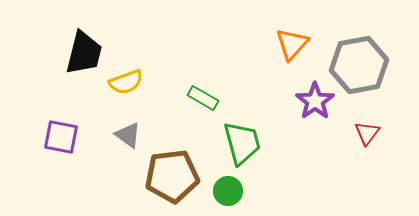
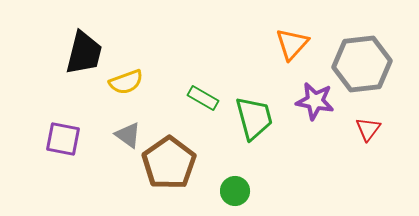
gray hexagon: moved 3 px right, 1 px up; rotated 4 degrees clockwise
purple star: rotated 27 degrees counterclockwise
red triangle: moved 1 px right, 4 px up
purple square: moved 2 px right, 2 px down
green trapezoid: moved 12 px right, 25 px up
brown pentagon: moved 3 px left, 13 px up; rotated 28 degrees counterclockwise
green circle: moved 7 px right
